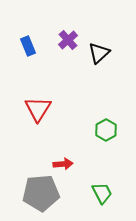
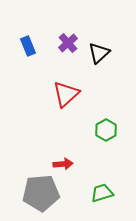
purple cross: moved 3 px down
red triangle: moved 28 px right, 15 px up; rotated 16 degrees clockwise
green trapezoid: rotated 80 degrees counterclockwise
